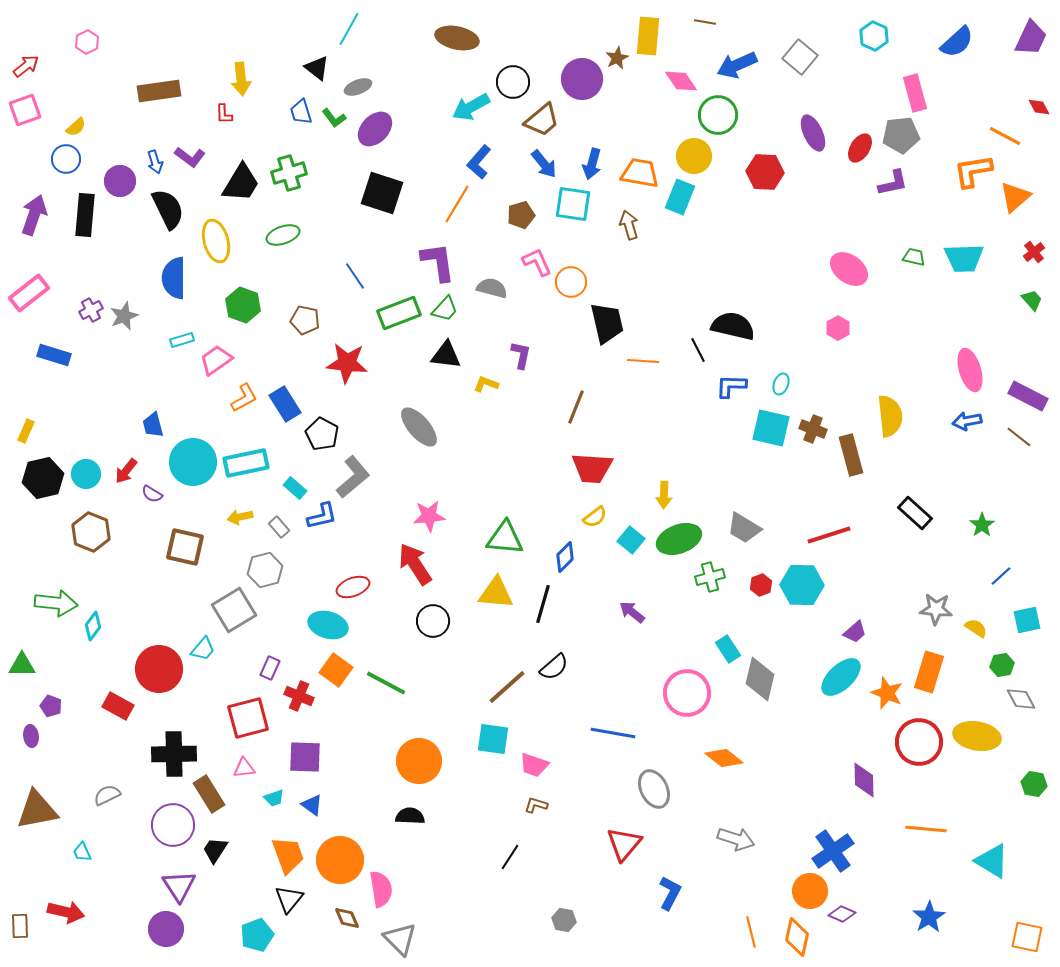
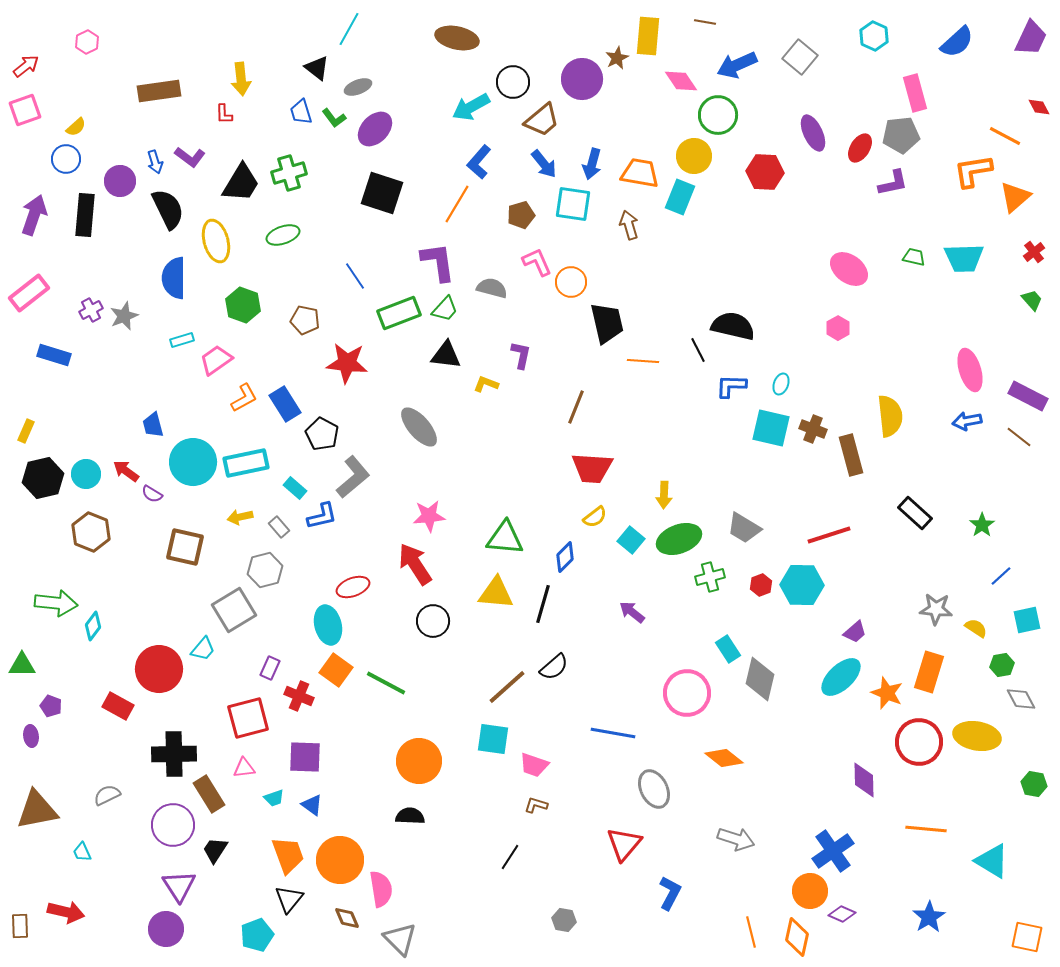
red arrow at (126, 471): rotated 88 degrees clockwise
cyan ellipse at (328, 625): rotated 60 degrees clockwise
